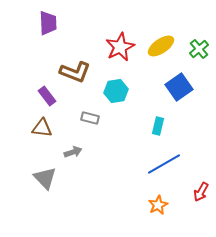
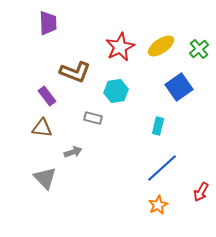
gray rectangle: moved 3 px right
blue line: moved 2 px left, 4 px down; rotated 12 degrees counterclockwise
